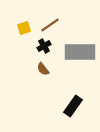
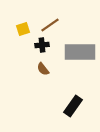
yellow square: moved 1 px left, 1 px down
black cross: moved 2 px left, 1 px up; rotated 24 degrees clockwise
